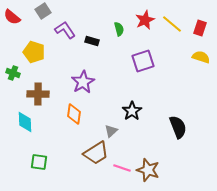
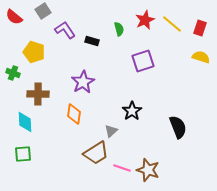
red semicircle: moved 2 px right
green square: moved 16 px left, 8 px up; rotated 12 degrees counterclockwise
